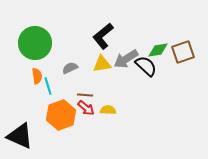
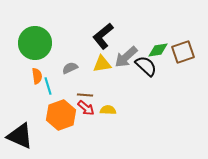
gray arrow: moved 2 px up; rotated 10 degrees counterclockwise
